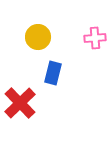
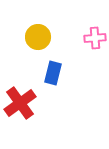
red cross: rotated 8 degrees clockwise
